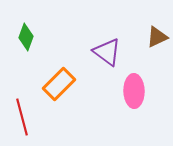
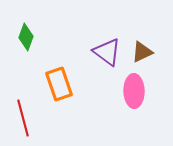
brown triangle: moved 15 px left, 15 px down
orange rectangle: rotated 64 degrees counterclockwise
red line: moved 1 px right, 1 px down
